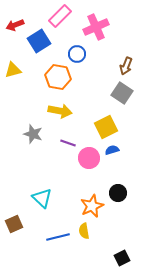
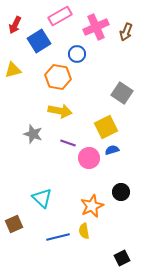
pink rectangle: rotated 15 degrees clockwise
red arrow: rotated 42 degrees counterclockwise
brown arrow: moved 34 px up
black circle: moved 3 px right, 1 px up
